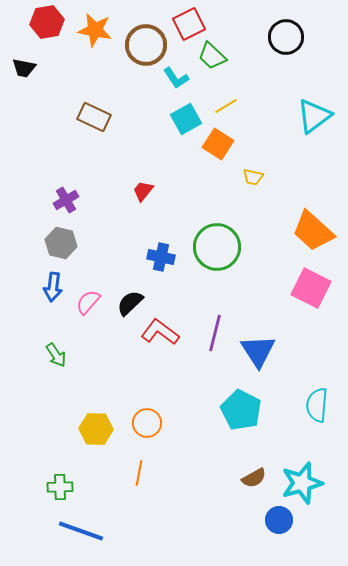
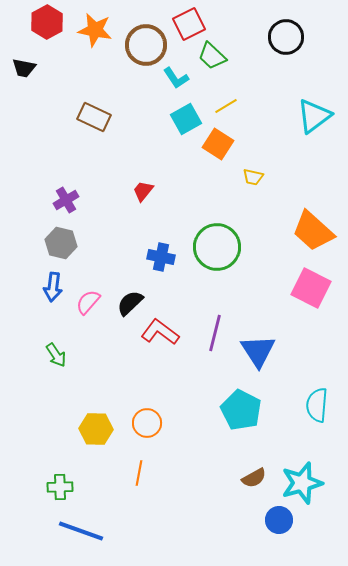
red hexagon: rotated 20 degrees counterclockwise
